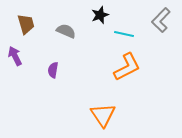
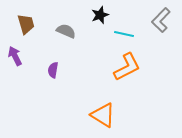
orange triangle: rotated 24 degrees counterclockwise
